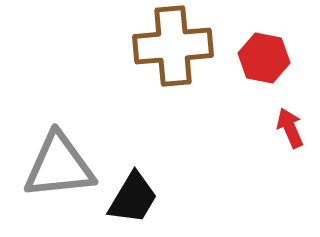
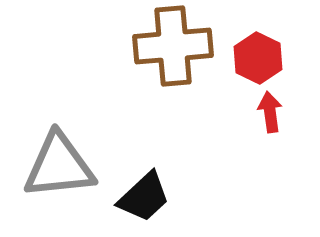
red hexagon: moved 6 px left; rotated 15 degrees clockwise
red arrow: moved 20 px left, 16 px up; rotated 15 degrees clockwise
black trapezoid: moved 11 px right, 1 px up; rotated 16 degrees clockwise
